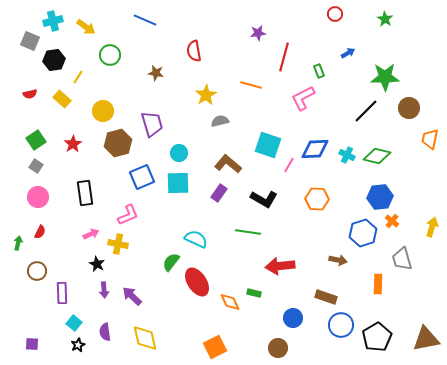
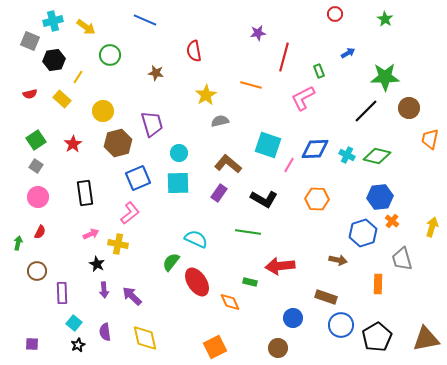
blue square at (142, 177): moved 4 px left, 1 px down
pink L-shape at (128, 215): moved 2 px right, 2 px up; rotated 15 degrees counterclockwise
green rectangle at (254, 293): moved 4 px left, 11 px up
